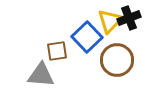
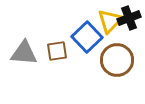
gray triangle: moved 17 px left, 22 px up
